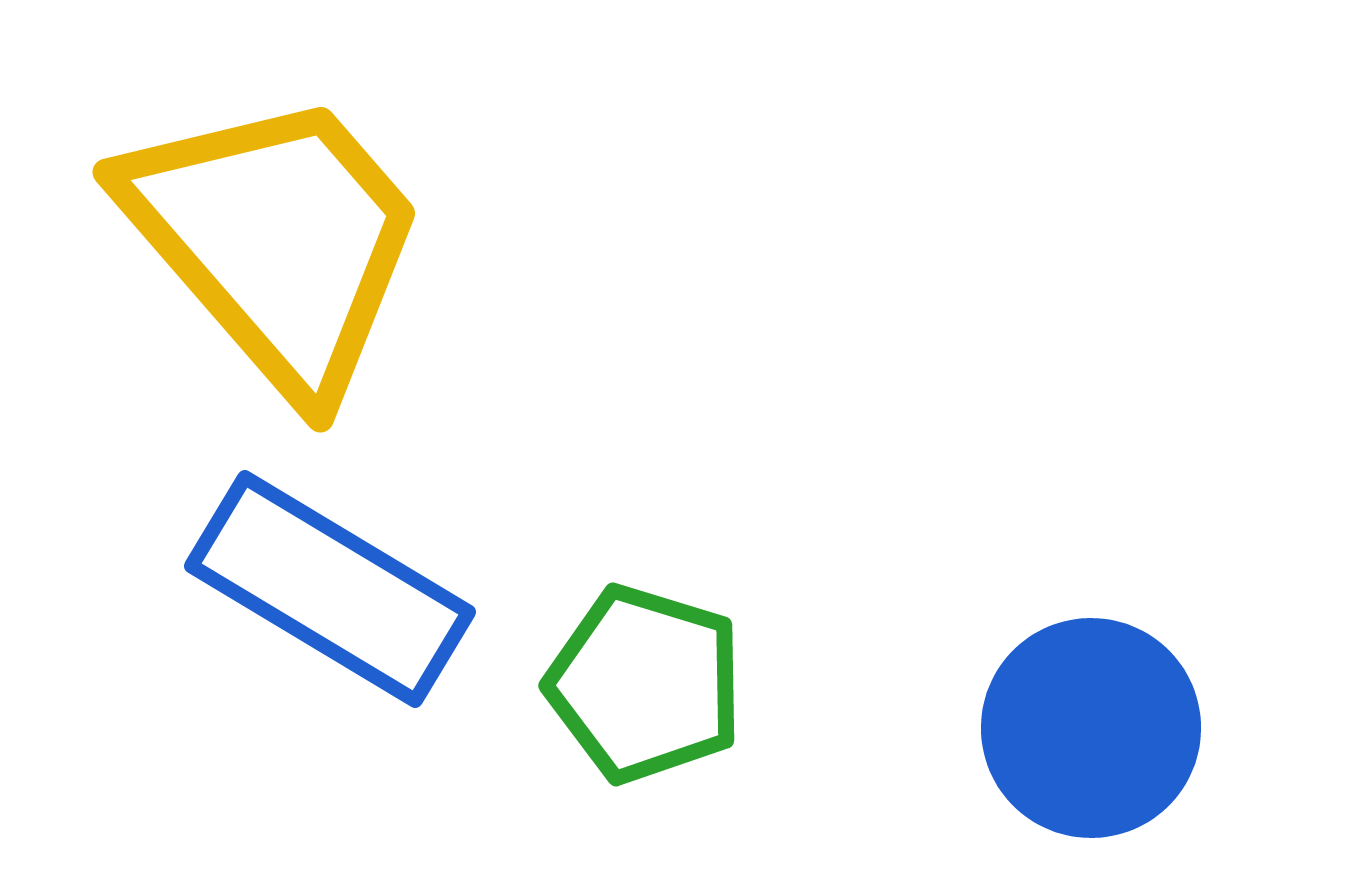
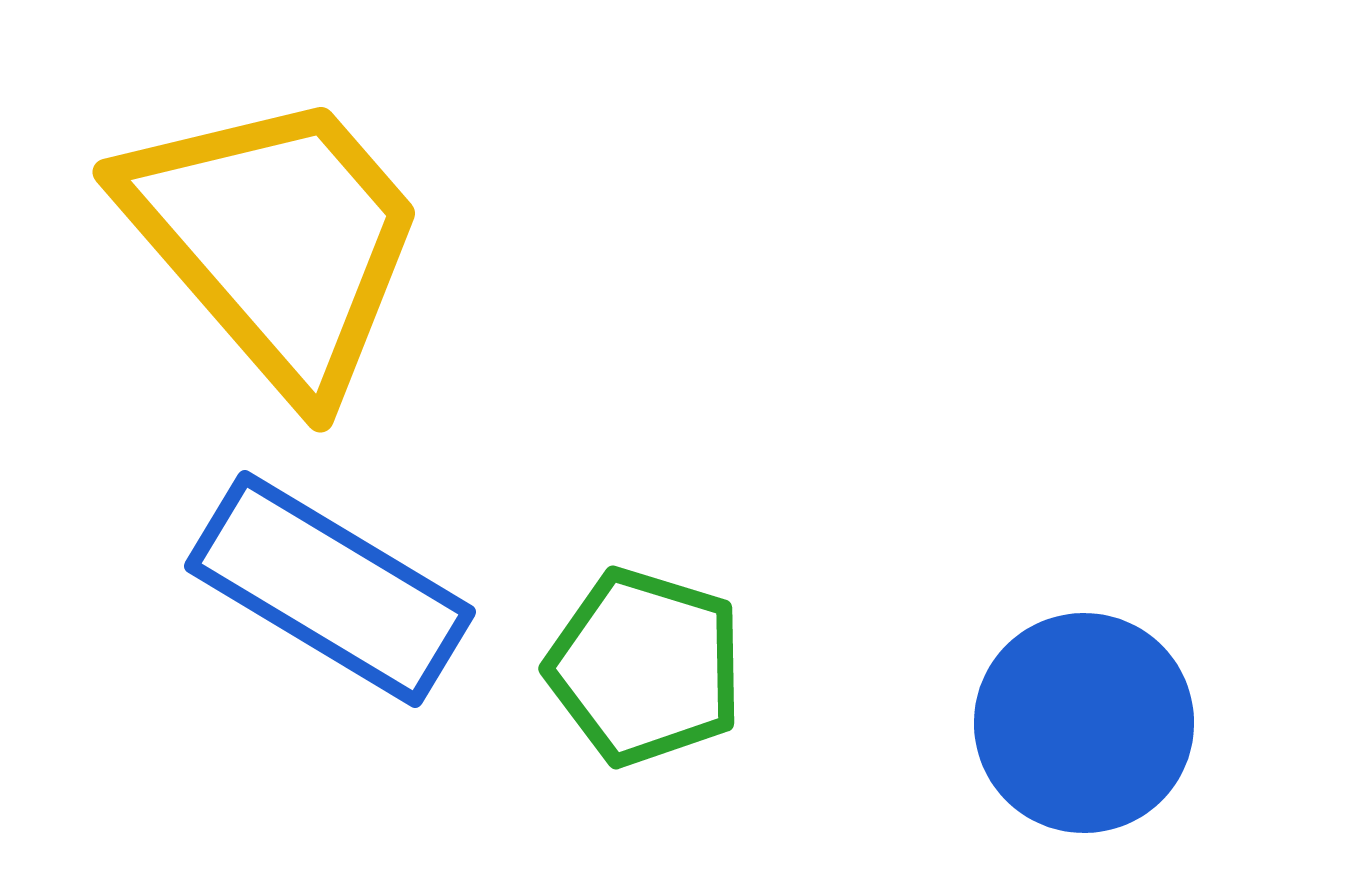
green pentagon: moved 17 px up
blue circle: moved 7 px left, 5 px up
